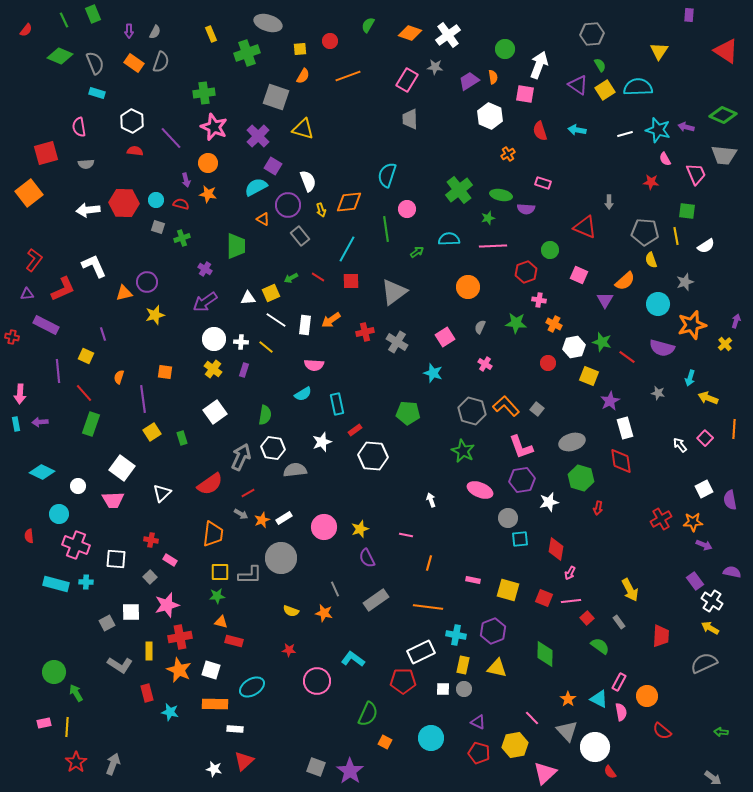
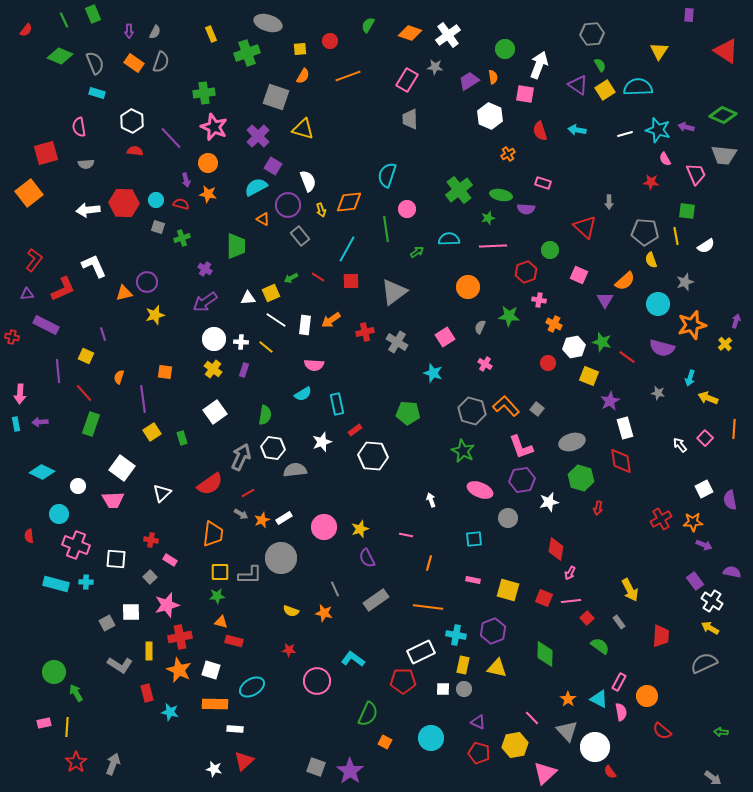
red triangle at (585, 227): rotated 20 degrees clockwise
green star at (516, 323): moved 7 px left, 7 px up
cyan square at (520, 539): moved 46 px left
